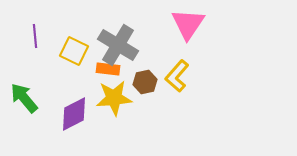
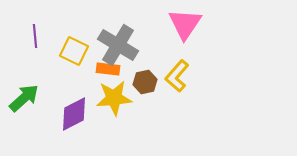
pink triangle: moved 3 px left
green arrow: rotated 88 degrees clockwise
